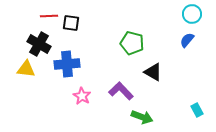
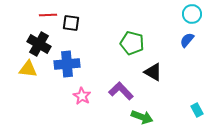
red line: moved 1 px left, 1 px up
yellow triangle: moved 2 px right
